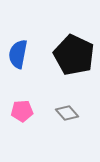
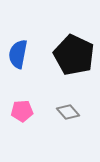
gray diamond: moved 1 px right, 1 px up
